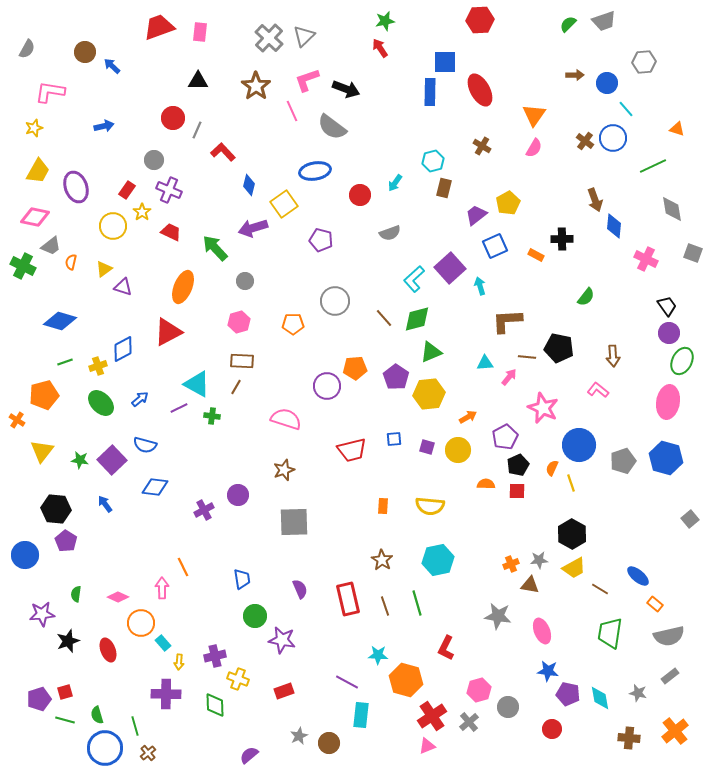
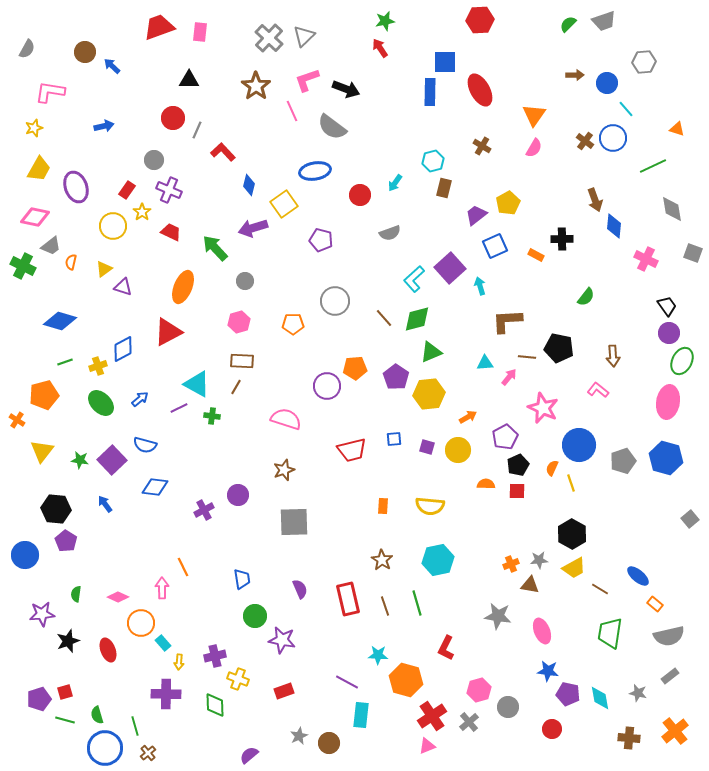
black triangle at (198, 81): moved 9 px left, 1 px up
yellow trapezoid at (38, 171): moved 1 px right, 2 px up
